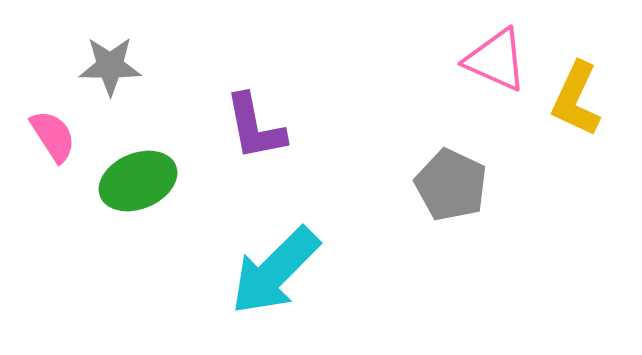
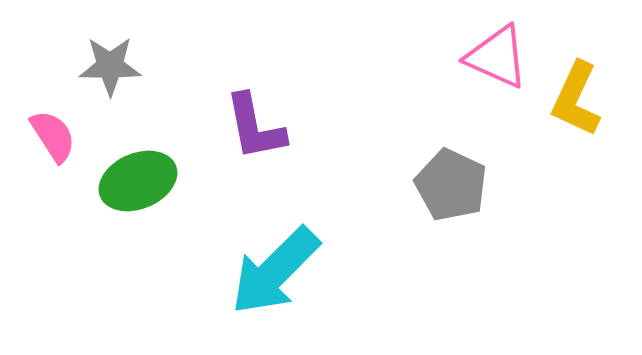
pink triangle: moved 1 px right, 3 px up
